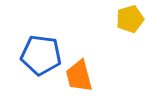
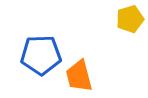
blue pentagon: rotated 9 degrees counterclockwise
